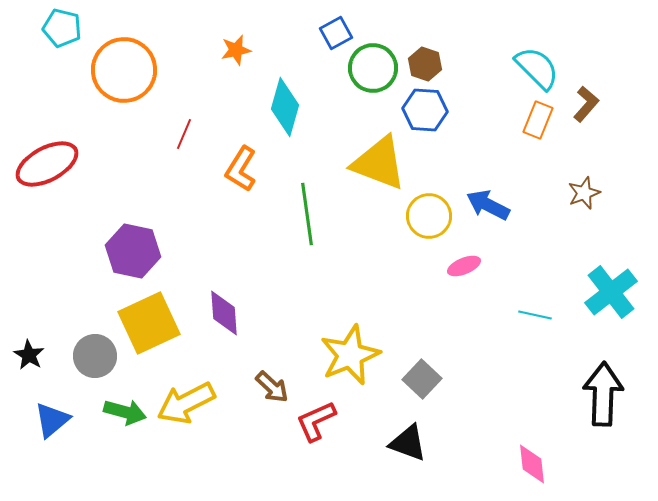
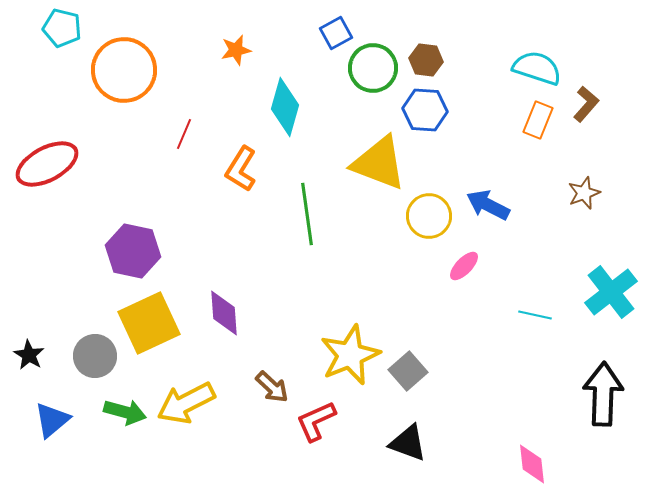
brown hexagon: moved 1 px right, 4 px up; rotated 12 degrees counterclockwise
cyan semicircle: rotated 27 degrees counterclockwise
pink ellipse: rotated 24 degrees counterclockwise
gray square: moved 14 px left, 8 px up; rotated 6 degrees clockwise
